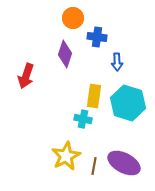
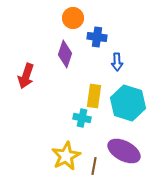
cyan cross: moved 1 px left, 1 px up
purple ellipse: moved 12 px up
